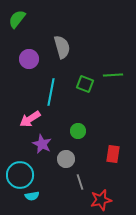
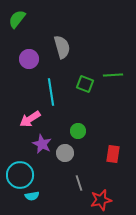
cyan line: rotated 20 degrees counterclockwise
gray circle: moved 1 px left, 6 px up
gray line: moved 1 px left, 1 px down
